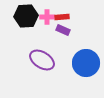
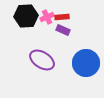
pink cross: rotated 24 degrees counterclockwise
